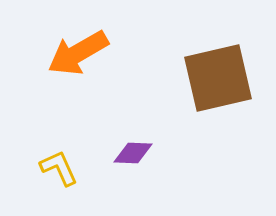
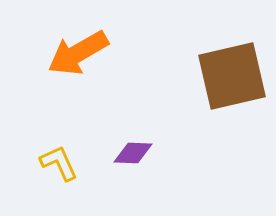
brown square: moved 14 px right, 2 px up
yellow L-shape: moved 5 px up
